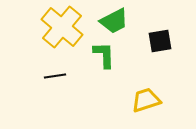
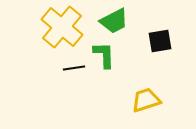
black line: moved 19 px right, 8 px up
